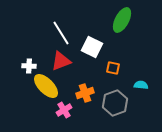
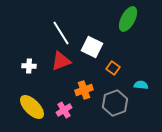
green ellipse: moved 6 px right, 1 px up
orange square: rotated 24 degrees clockwise
yellow ellipse: moved 14 px left, 21 px down
orange cross: moved 1 px left, 3 px up
